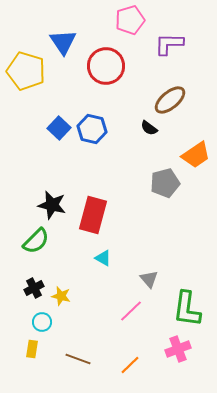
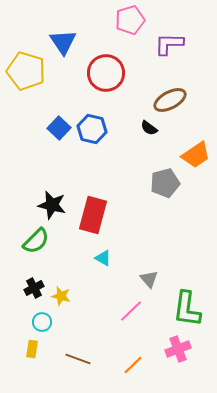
red circle: moved 7 px down
brown ellipse: rotated 12 degrees clockwise
orange line: moved 3 px right
